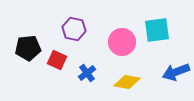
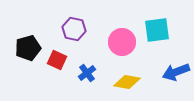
black pentagon: rotated 10 degrees counterclockwise
